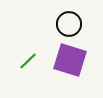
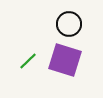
purple square: moved 5 px left
